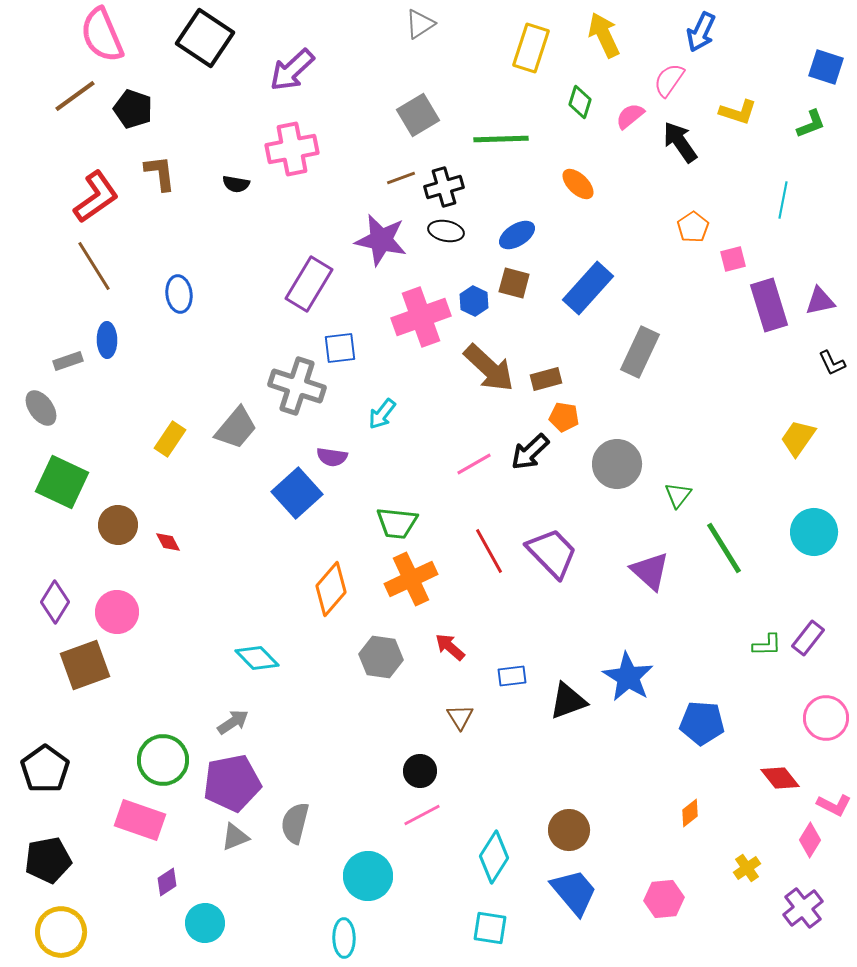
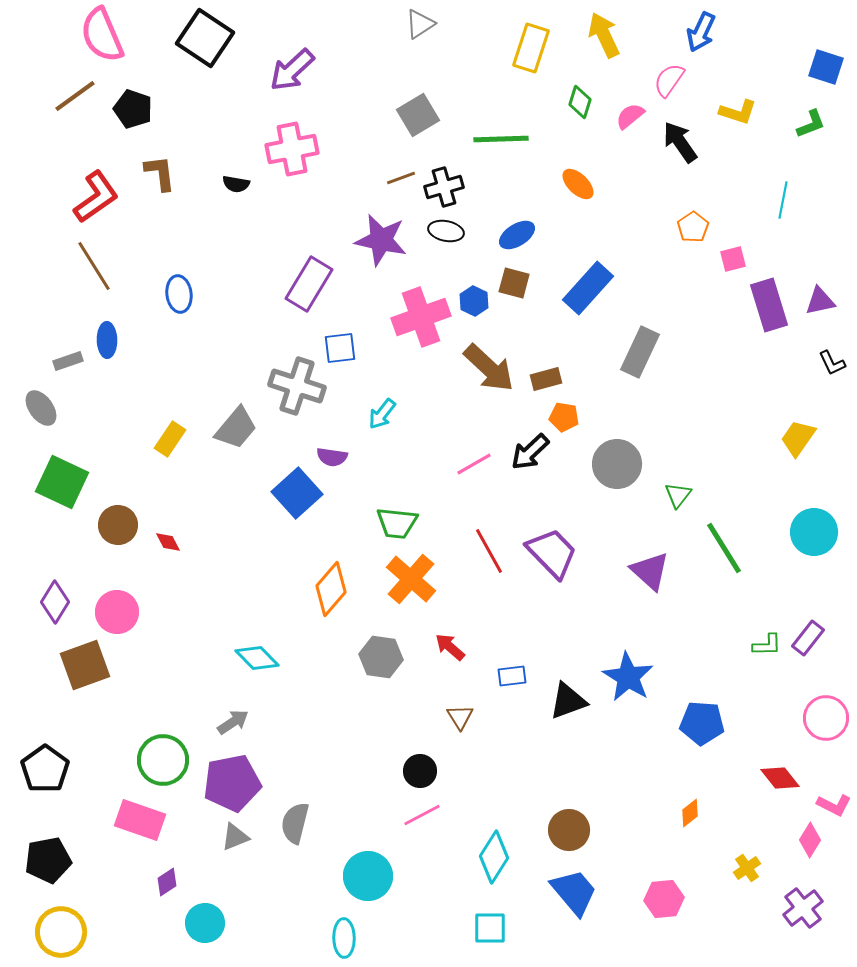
orange cross at (411, 579): rotated 24 degrees counterclockwise
cyan square at (490, 928): rotated 9 degrees counterclockwise
